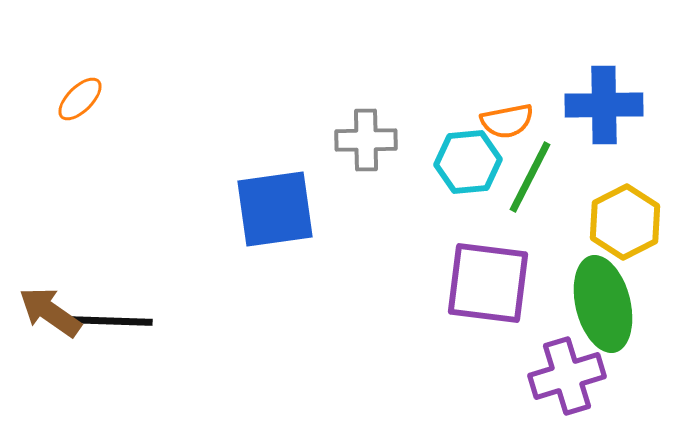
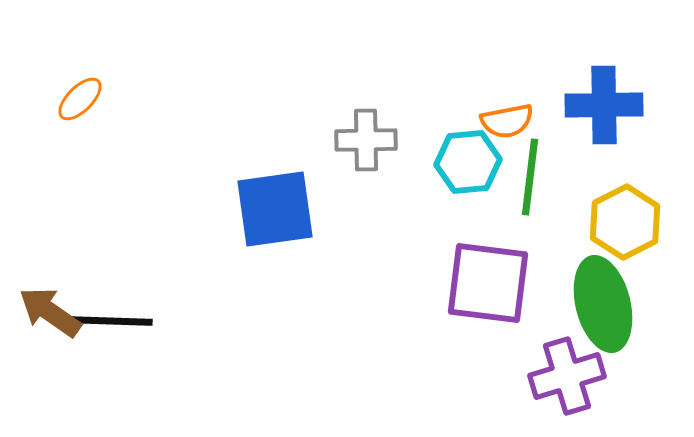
green line: rotated 20 degrees counterclockwise
